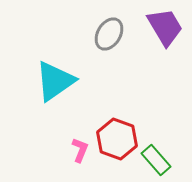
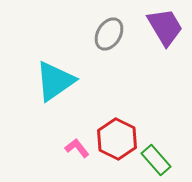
red hexagon: rotated 6 degrees clockwise
pink L-shape: moved 3 px left, 2 px up; rotated 60 degrees counterclockwise
